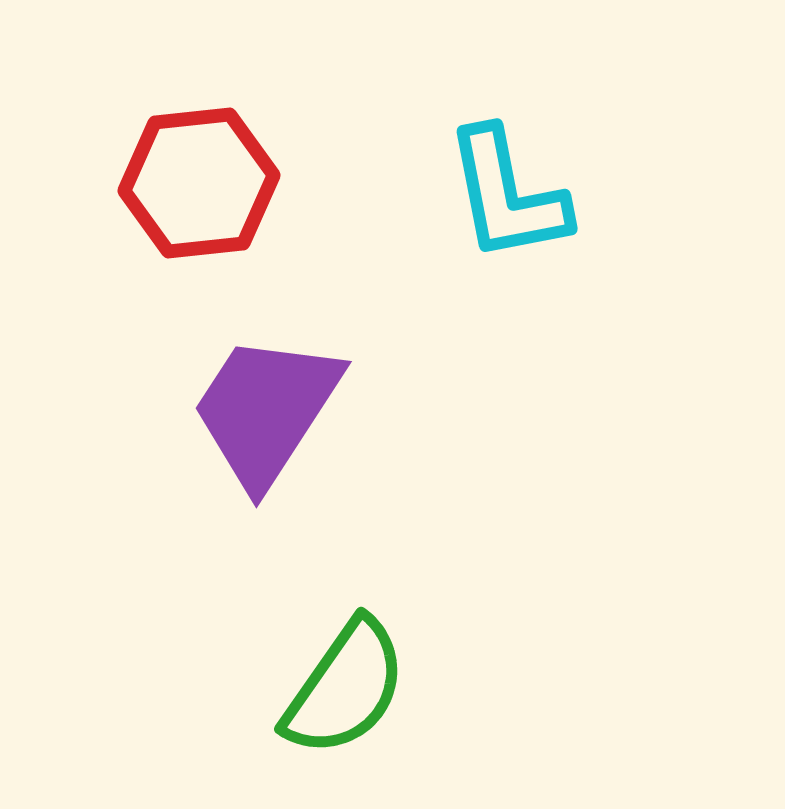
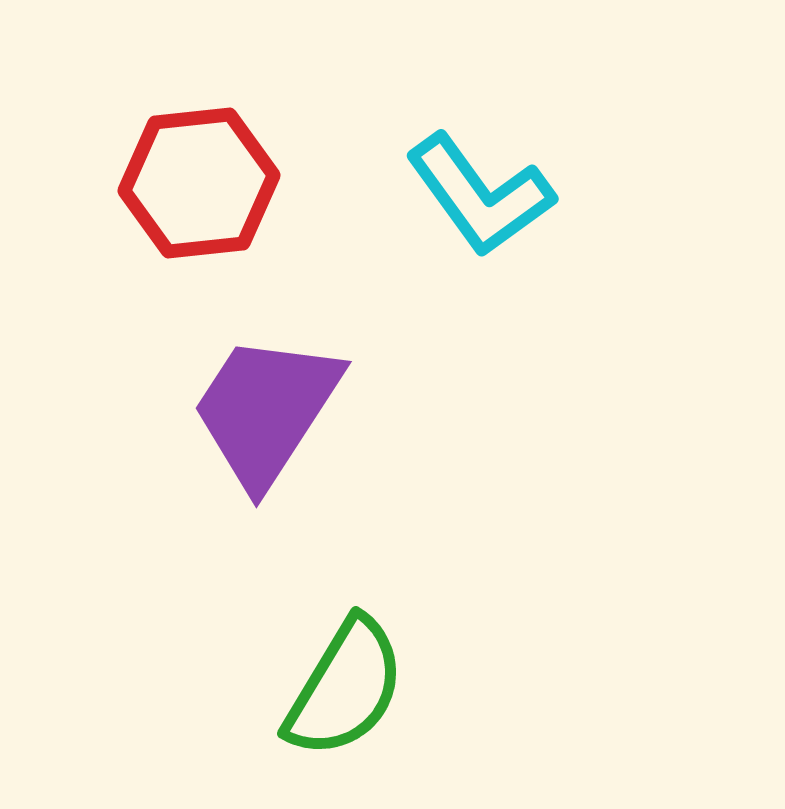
cyan L-shape: moved 27 px left; rotated 25 degrees counterclockwise
green semicircle: rotated 4 degrees counterclockwise
